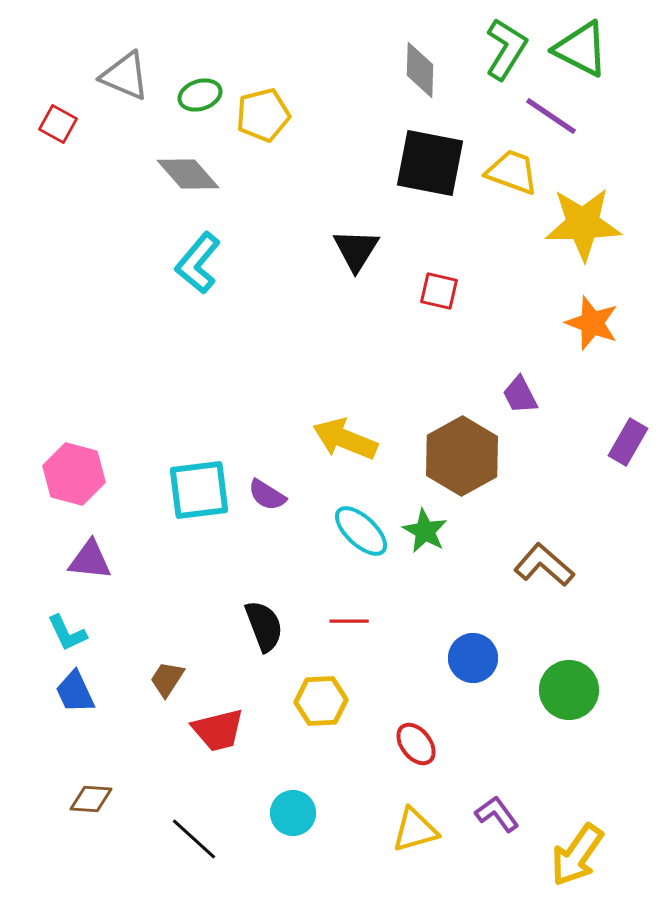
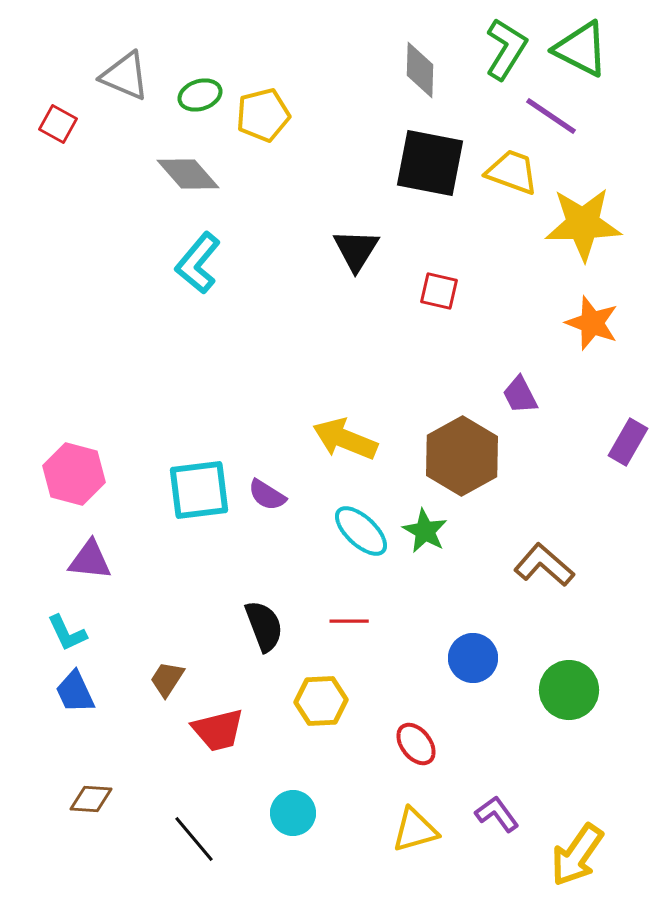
black line at (194, 839): rotated 8 degrees clockwise
